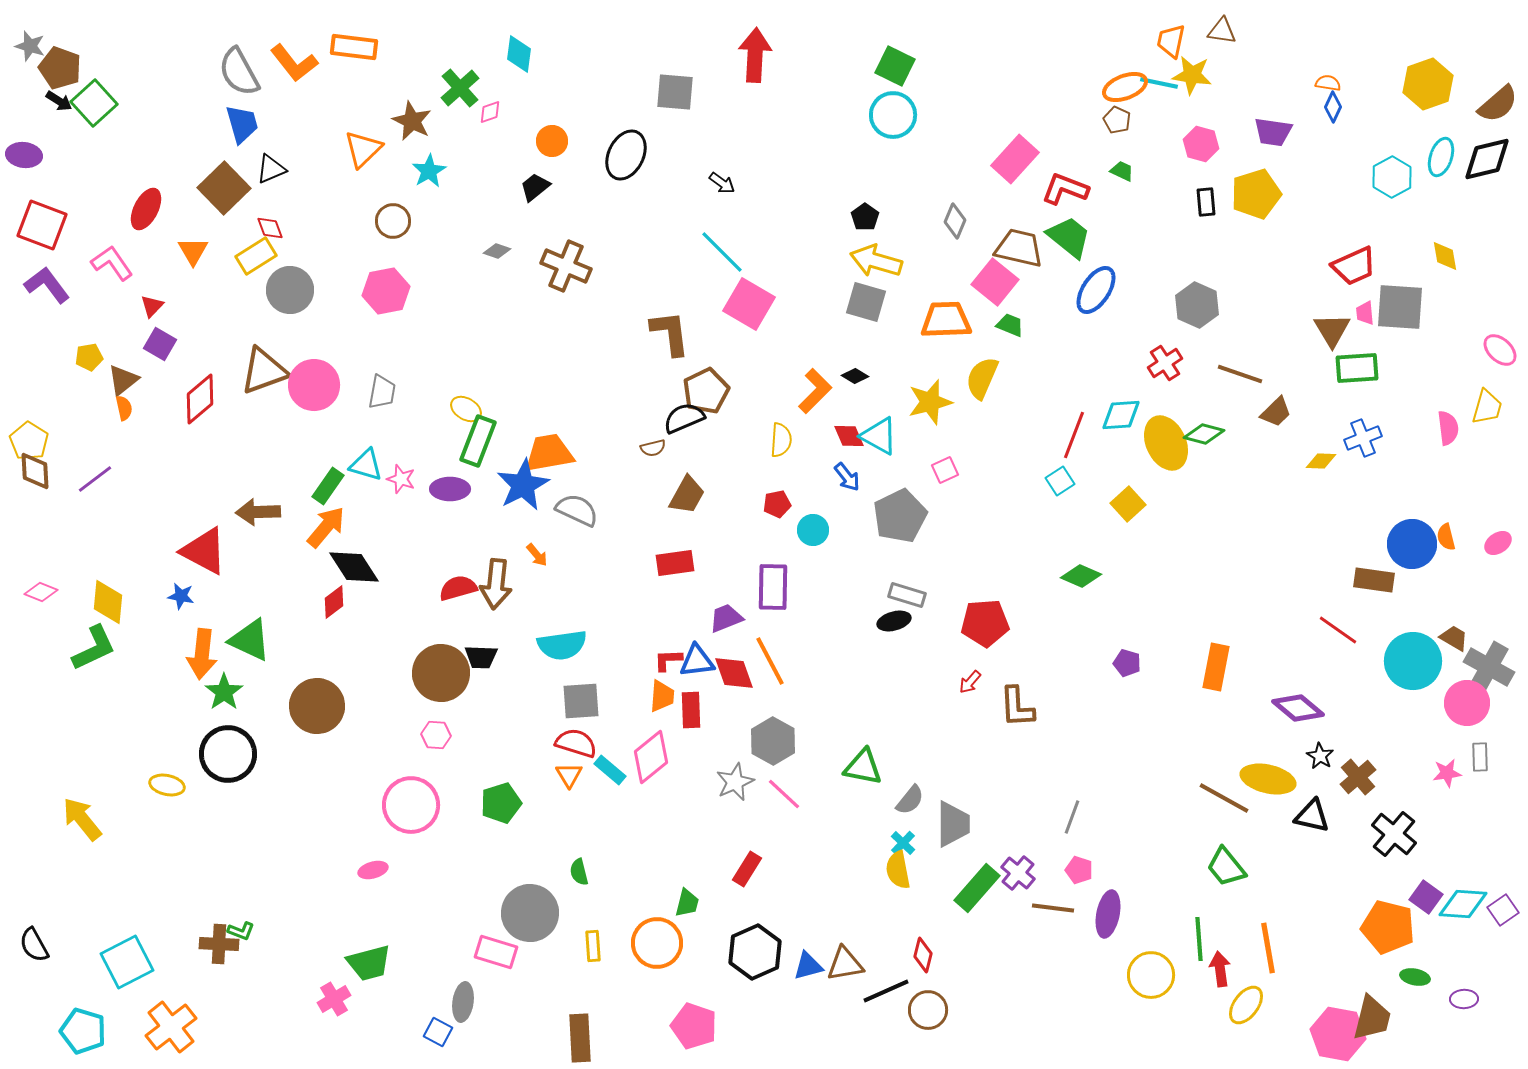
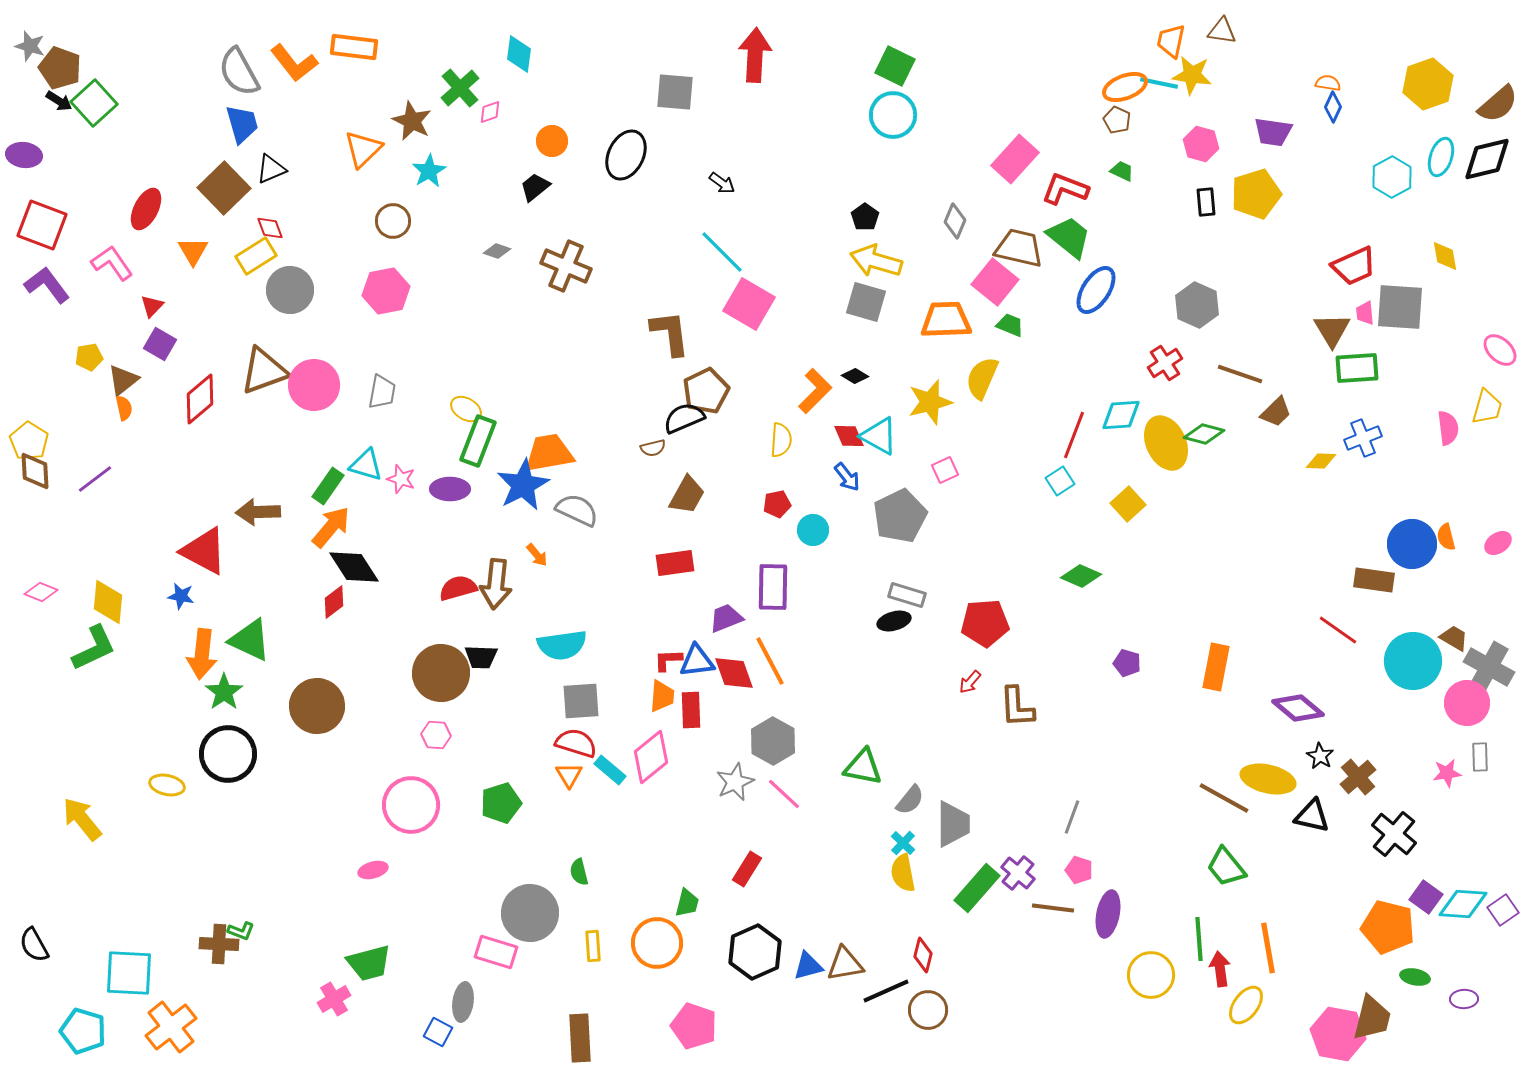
orange arrow at (326, 527): moved 5 px right
yellow semicircle at (898, 870): moved 5 px right, 3 px down
cyan square at (127, 962): moved 2 px right, 11 px down; rotated 30 degrees clockwise
